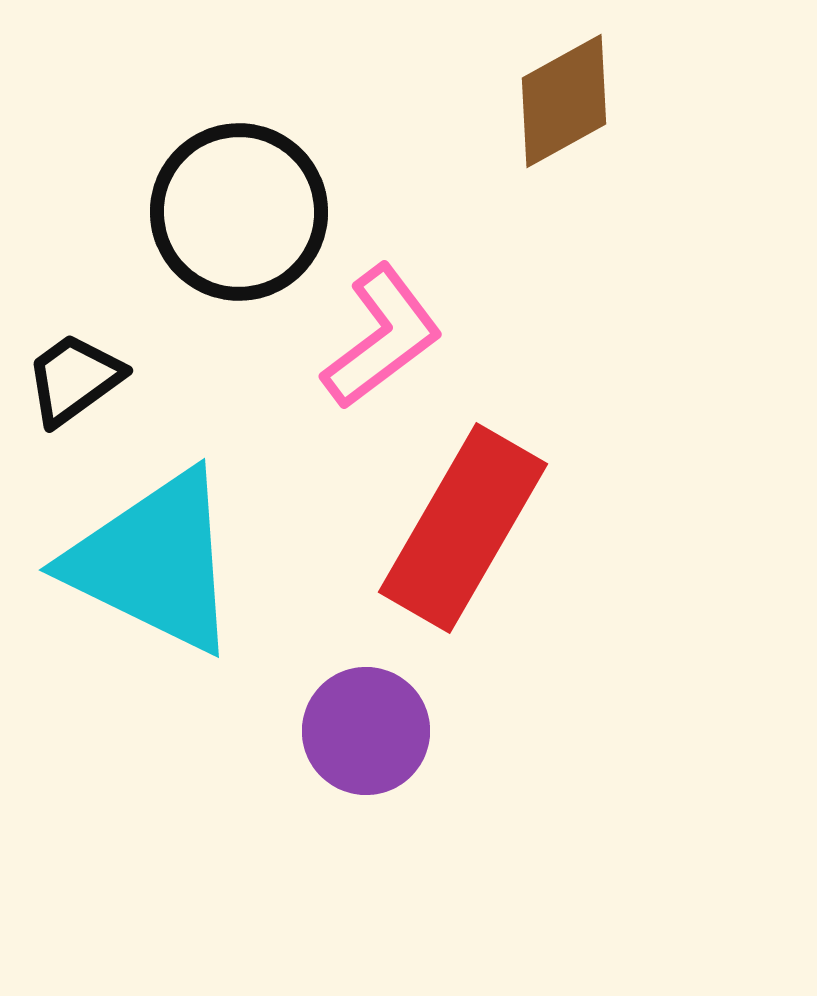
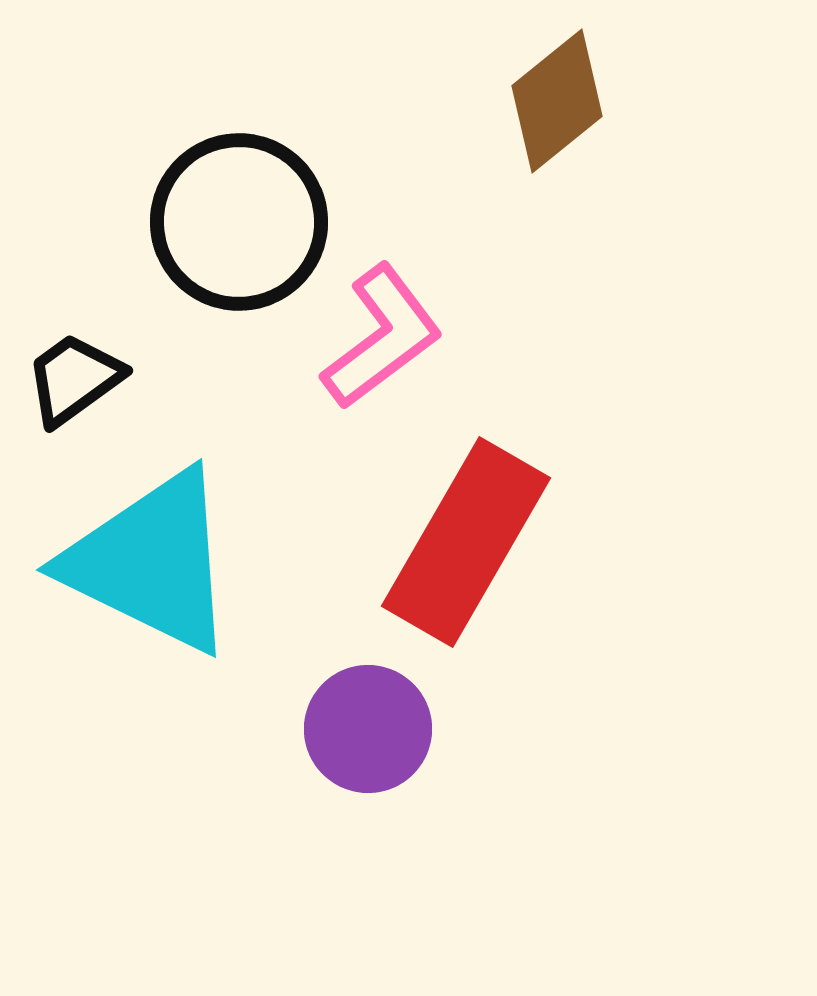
brown diamond: moved 7 px left; rotated 10 degrees counterclockwise
black circle: moved 10 px down
red rectangle: moved 3 px right, 14 px down
cyan triangle: moved 3 px left
purple circle: moved 2 px right, 2 px up
